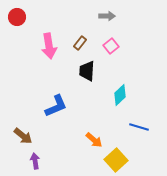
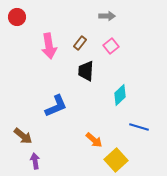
black trapezoid: moved 1 px left
